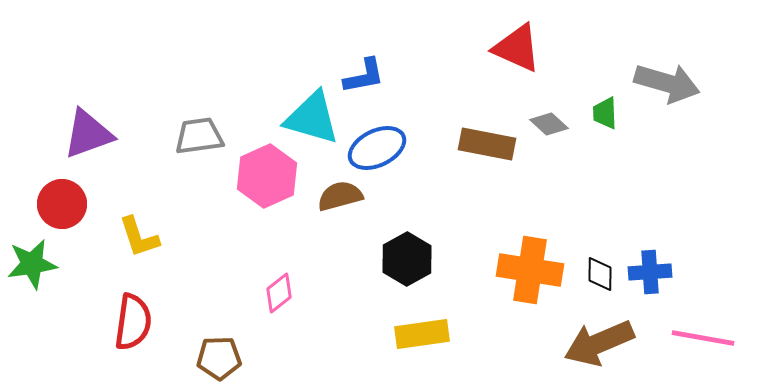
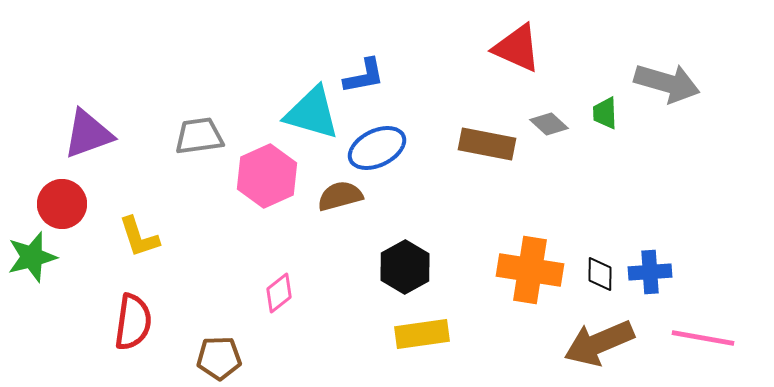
cyan triangle: moved 5 px up
black hexagon: moved 2 px left, 8 px down
green star: moved 7 px up; rotated 6 degrees counterclockwise
